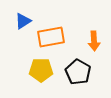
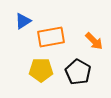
orange arrow: rotated 42 degrees counterclockwise
